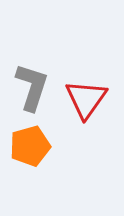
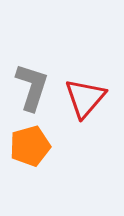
red triangle: moved 1 px left, 1 px up; rotated 6 degrees clockwise
